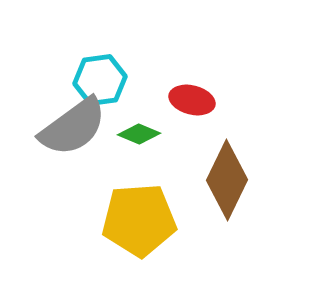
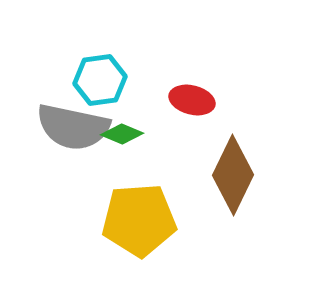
gray semicircle: rotated 48 degrees clockwise
green diamond: moved 17 px left
brown diamond: moved 6 px right, 5 px up
